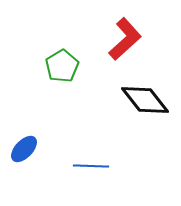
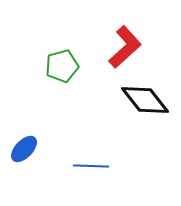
red L-shape: moved 8 px down
green pentagon: rotated 16 degrees clockwise
